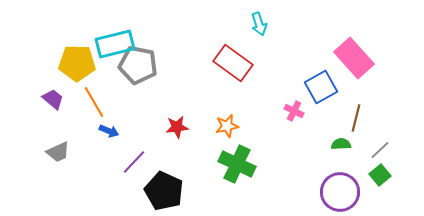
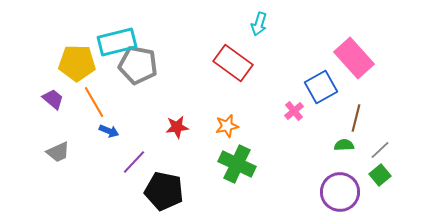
cyan arrow: rotated 35 degrees clockwise
cyan rectangle: moved 2 px right, 2 px up
pink cross: rotated 24 degrees clockwise
green semicircle: moved 3 px right, 1 px down
black pentagon: rotated 12 degrees counterclockwise
